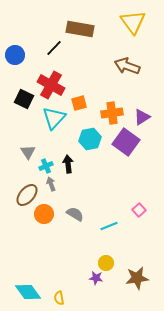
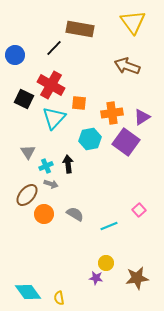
orange square: rotated 21 degrees clockwise
gray arrow: rotated 128 degrees clockwise
